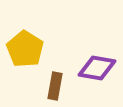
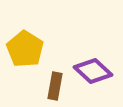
purple diamond: moved 4 px left, 3 px down; rotated 33 degrees clockwise
